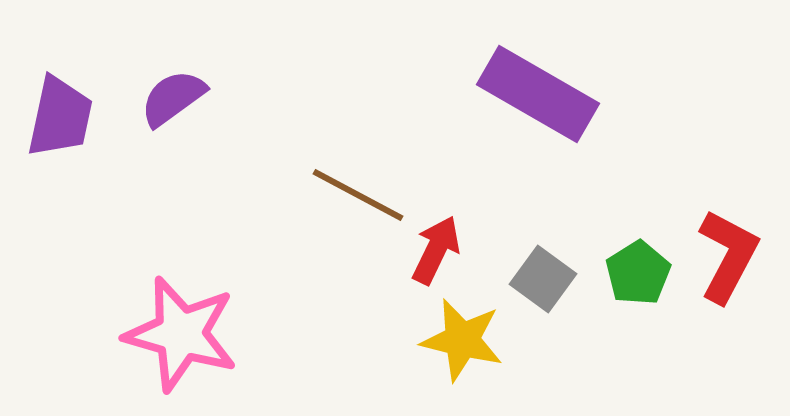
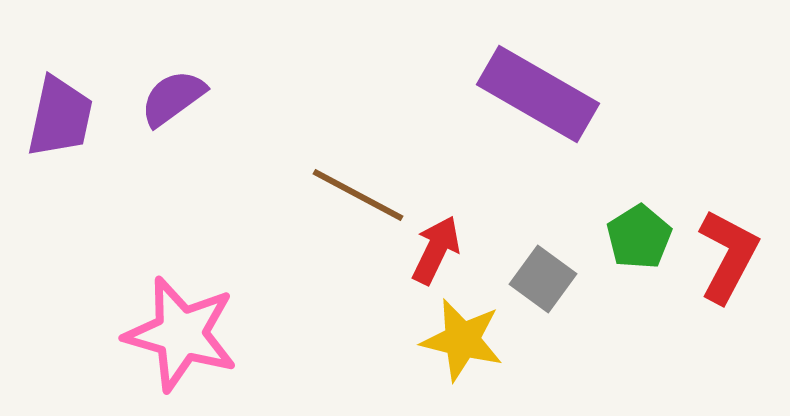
green pentagon: moved 1 px right, 36 px up
